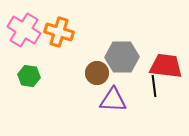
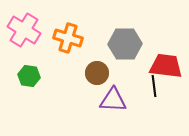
orange cross: moved 9 px right, 6 px down
gray hexagon: moved 3 px right, 13 px up
